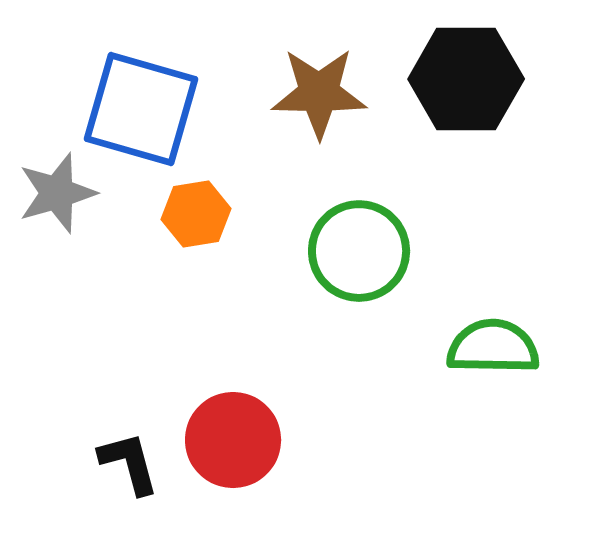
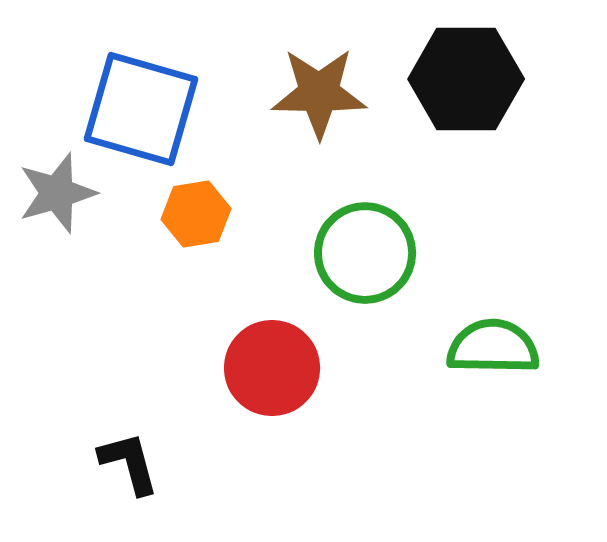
green circle: moved 6 px right, 2 px down
red circle: moved 39 px right, 72 px up
